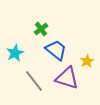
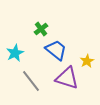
gray line: moved 3 px left
